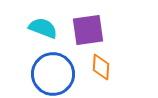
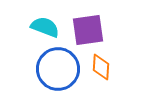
cyan semicircle: moved 2 px right, 1 px up
blue circle: moved 5 px right, 5 px up
